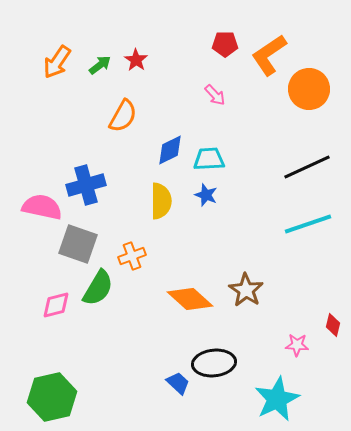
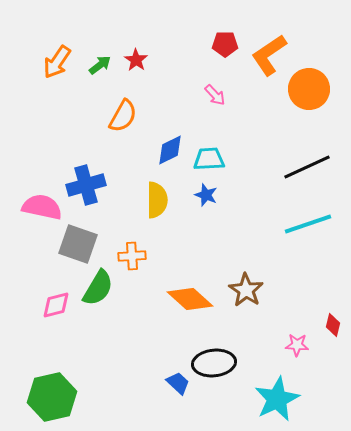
yellow semicircle: moved 4 px left, 1 px up
orange cross: rotated 16 degrees clockwise
